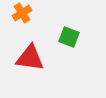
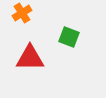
red triangle: rotated 8 degrees counterclockwise
